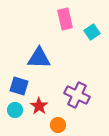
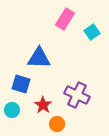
pink rectangle: rotated 45 degrees clockwise
blue square: moved 2 px right, 2 px up
red star: moved 4 px right, 1 px up
cyan circle: moved 3 px left
orange circle: moved 1 px left, 1 px up
